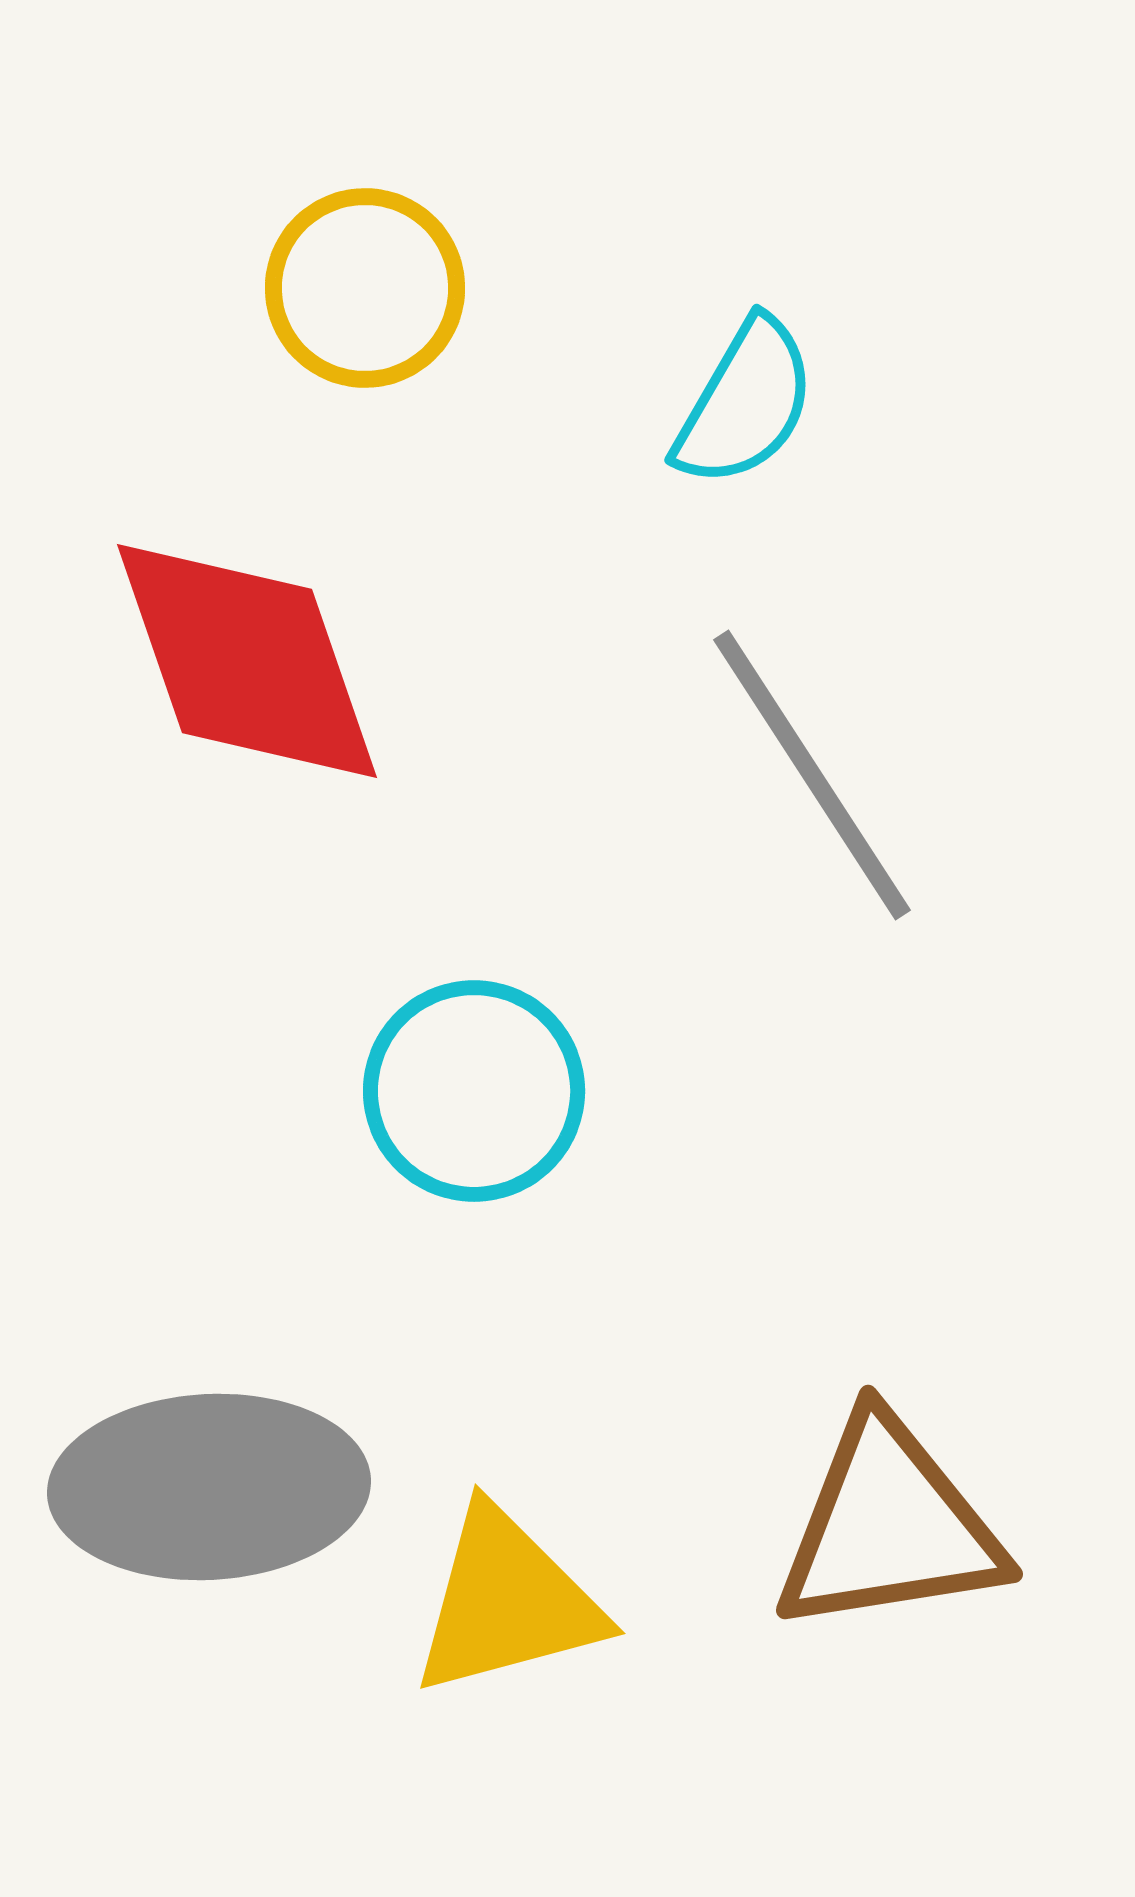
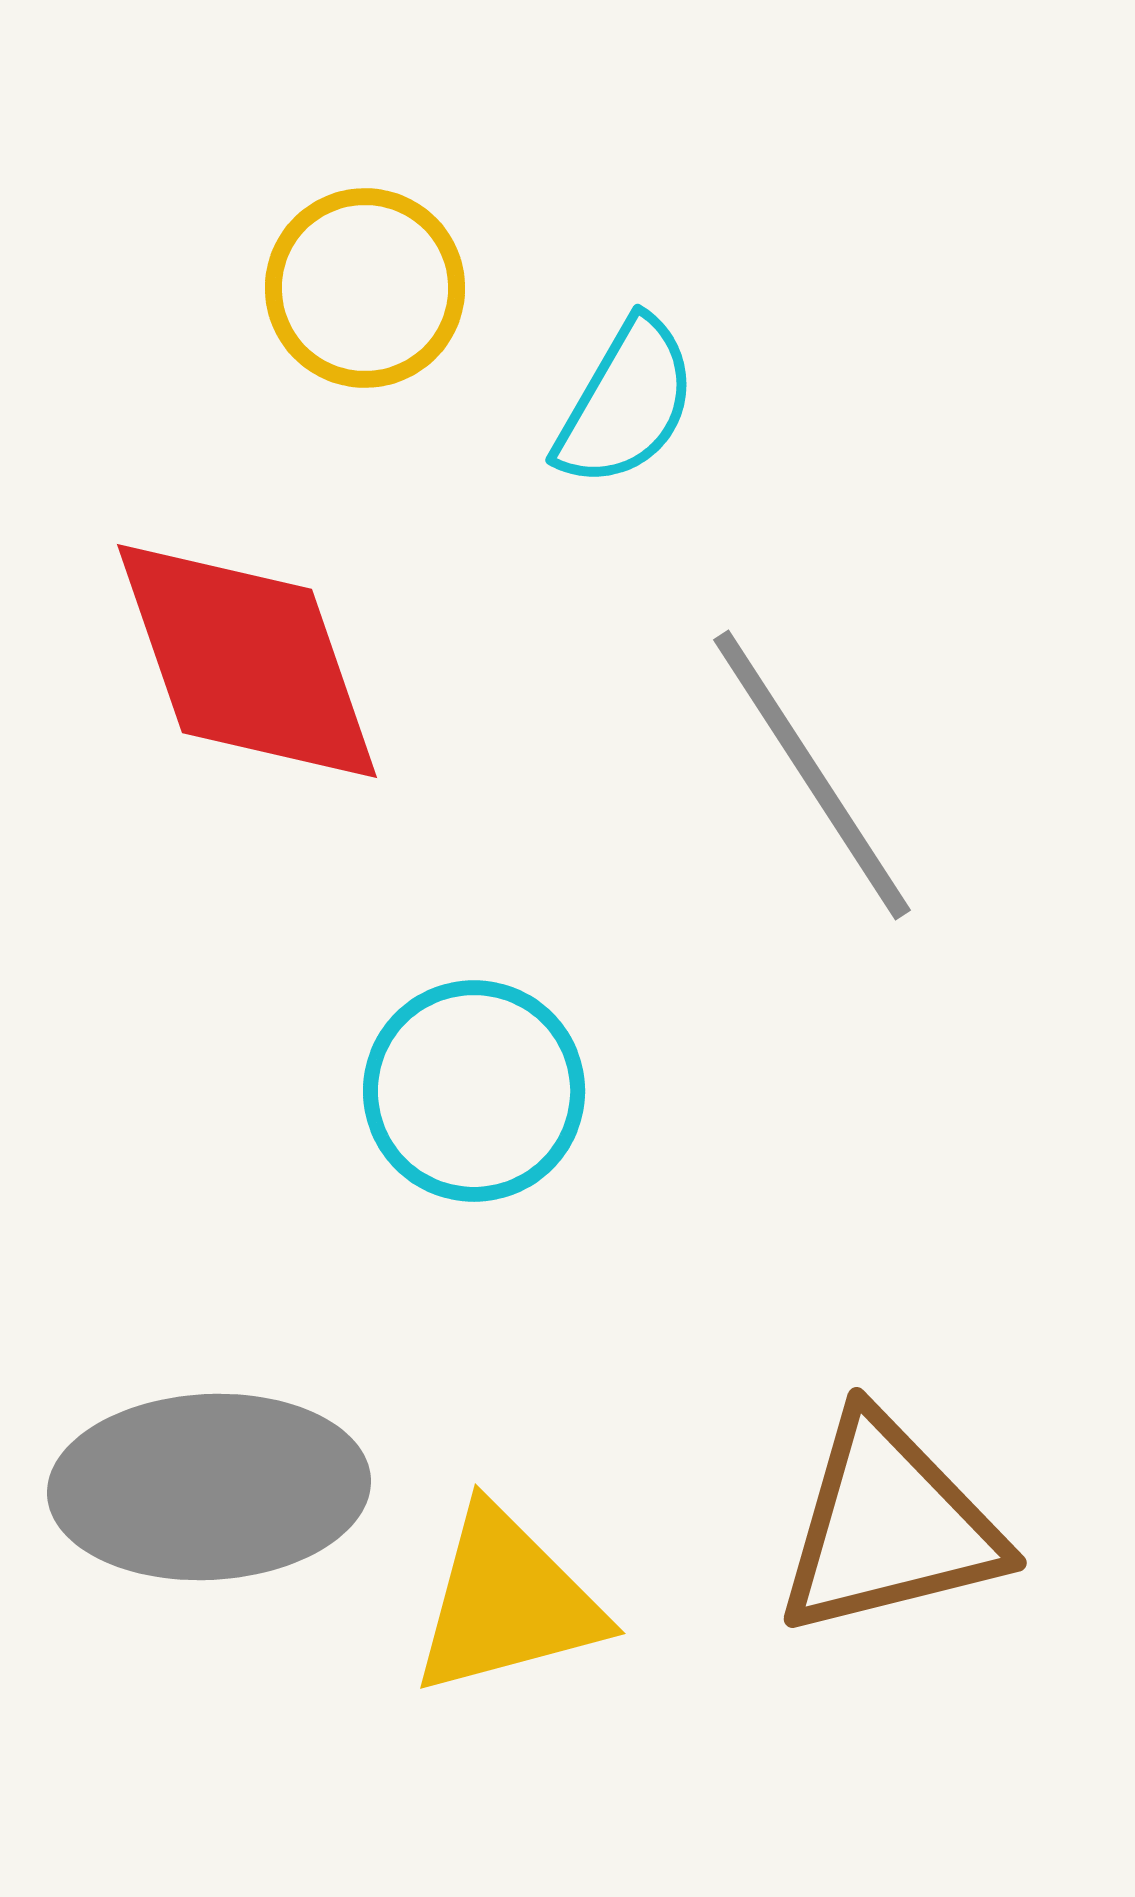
cyan semicircle: moved 119 px left
brown triangle: rotated 5 degrees counterclockwise
